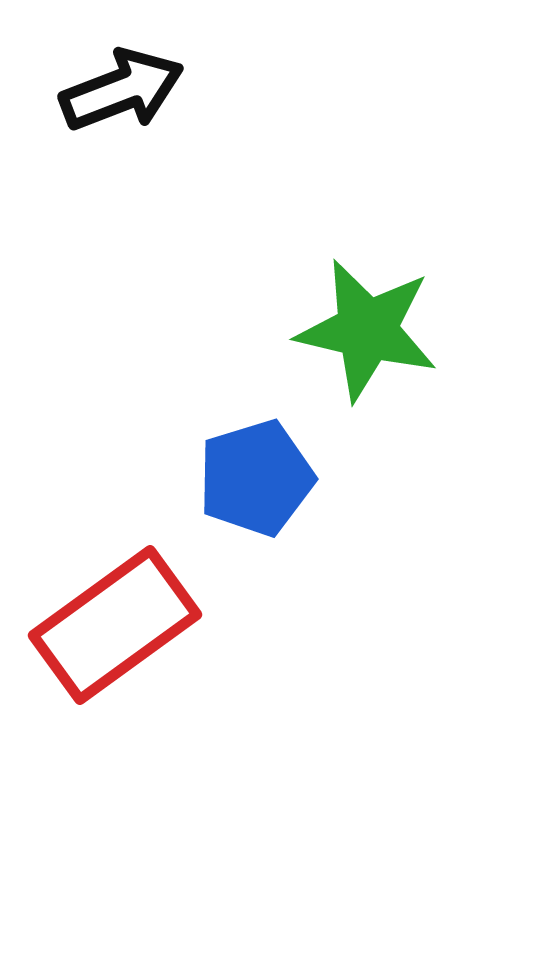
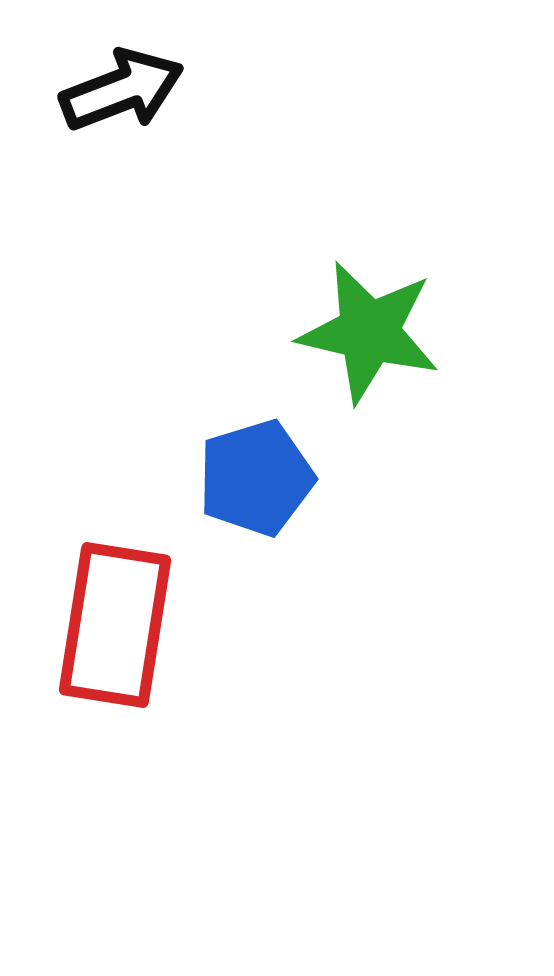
green star: moved 2 px right, 2 px down
red rectangle: rotated 45 degrees counterclockwise
